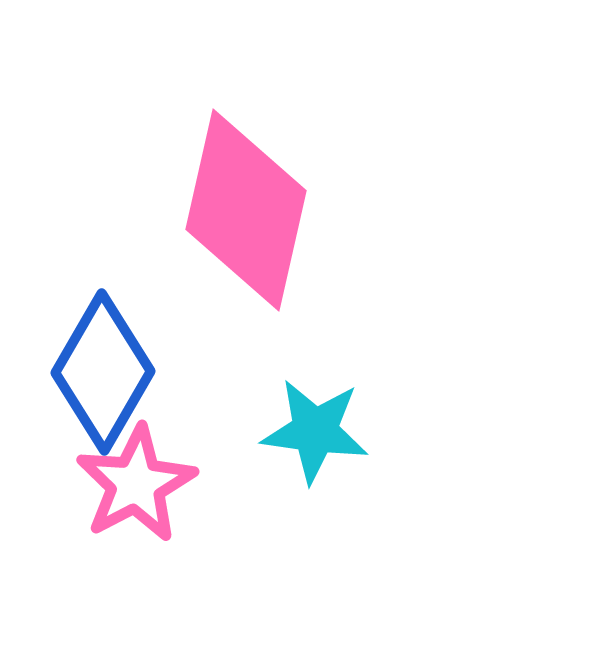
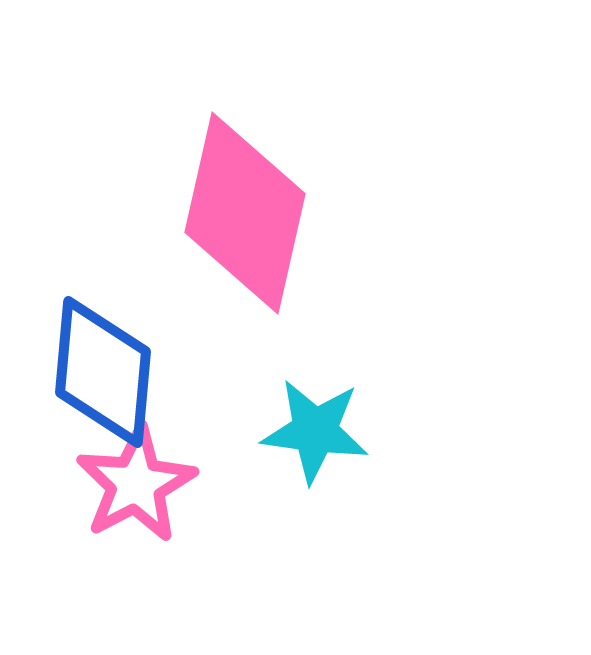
pink diamond: moved 1 px left, 3 px down
blue diamond: rotated 25 degrees counterclockwise
